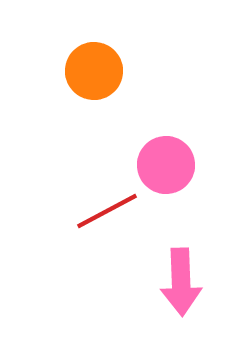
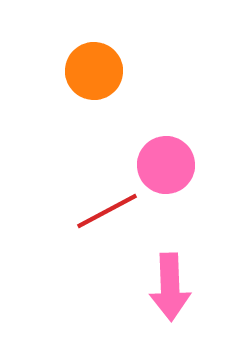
pink arrow: moved 11 px left, 5 px down
